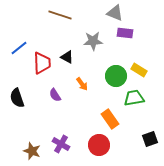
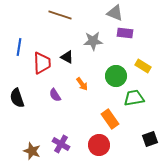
blue line: moved 1 px up; rotated 42 degrees counterclockwise
yellow rectangle: moved 4 px right, 4 px up
